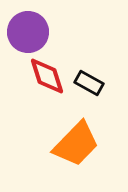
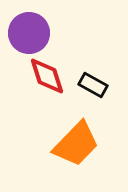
purple circle: moved 1 px right, 1 px down
black rectangle: moved 4 px right, 2 px down
